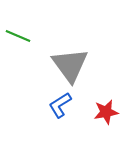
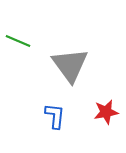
green line: moved 5 px down
blue L-shape: moved 5 px left, 11 px down; rotated 128 degrees clockwise
